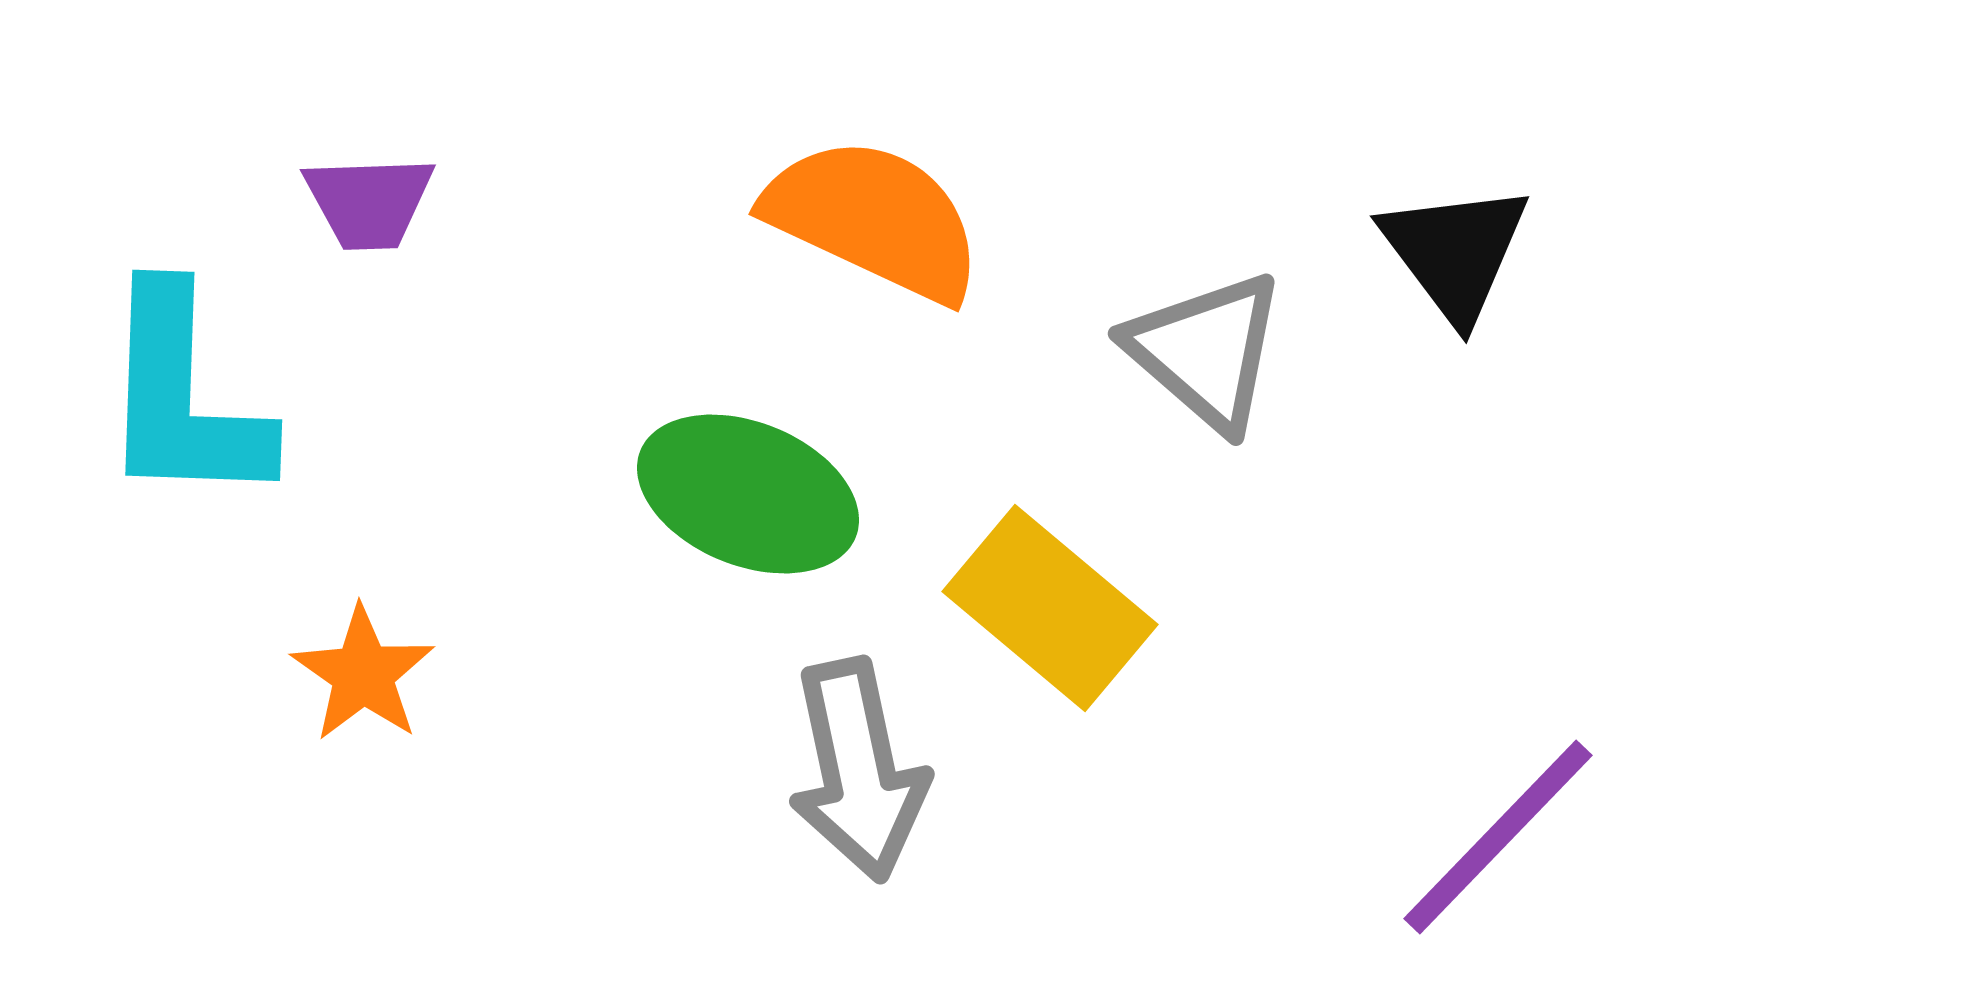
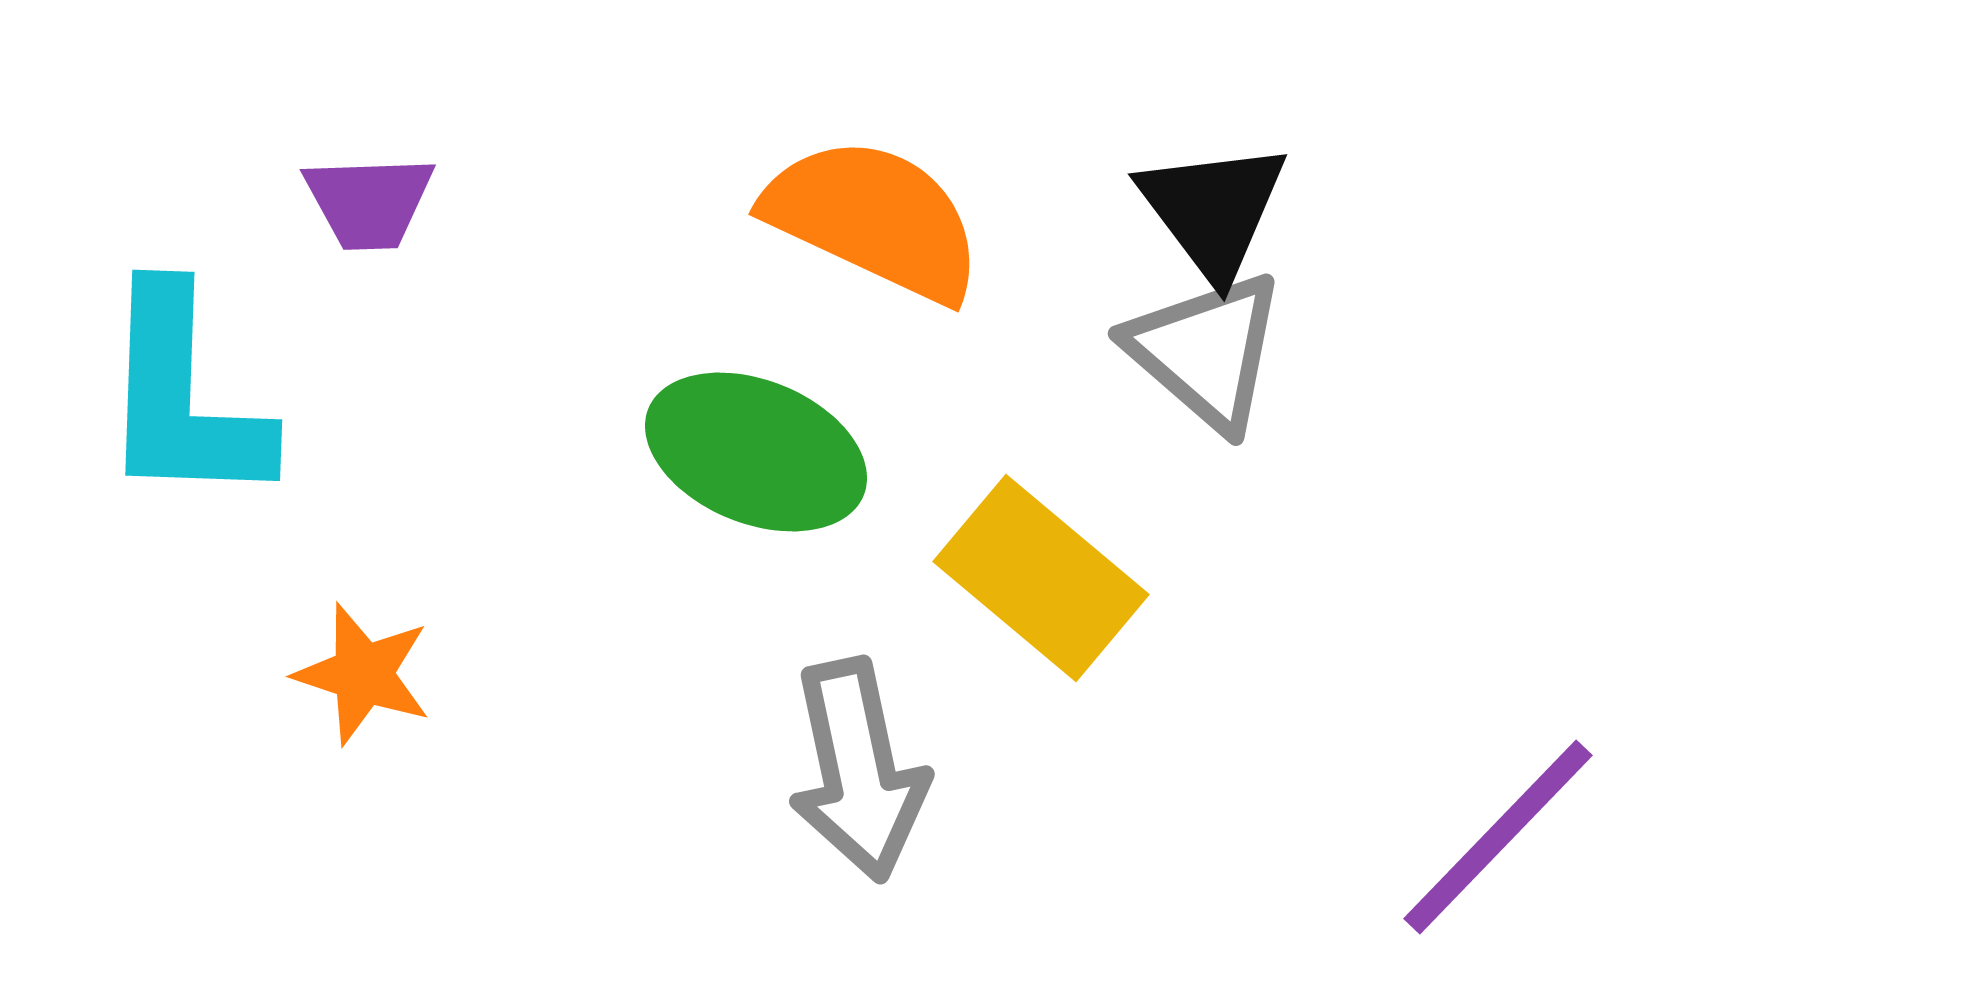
black triangle: moved 242 px left, 42 px up
green ellipse: moved 8 px right, 42 px up
yellow rectangle: moved 9 px left, 30 px up
orange star: rotated 17 degrees counterclockwise
